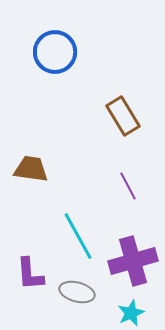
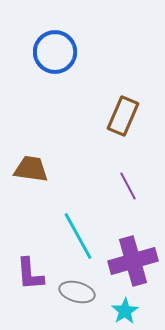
brown rectangle: rotated 54 degrees clockwise
cyan star: moved 6 px left, 2 px up; rotated 8 degrees counterclockwise
